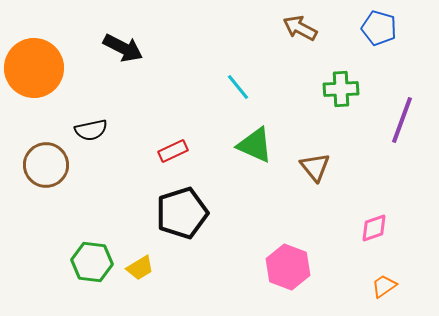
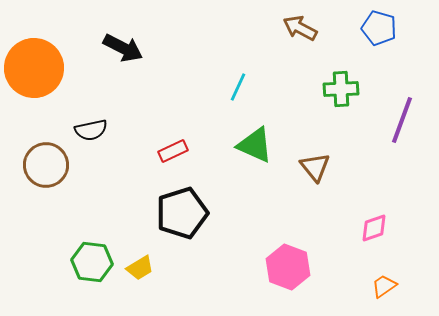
cyan line: rotated 64 degrees clockwise
